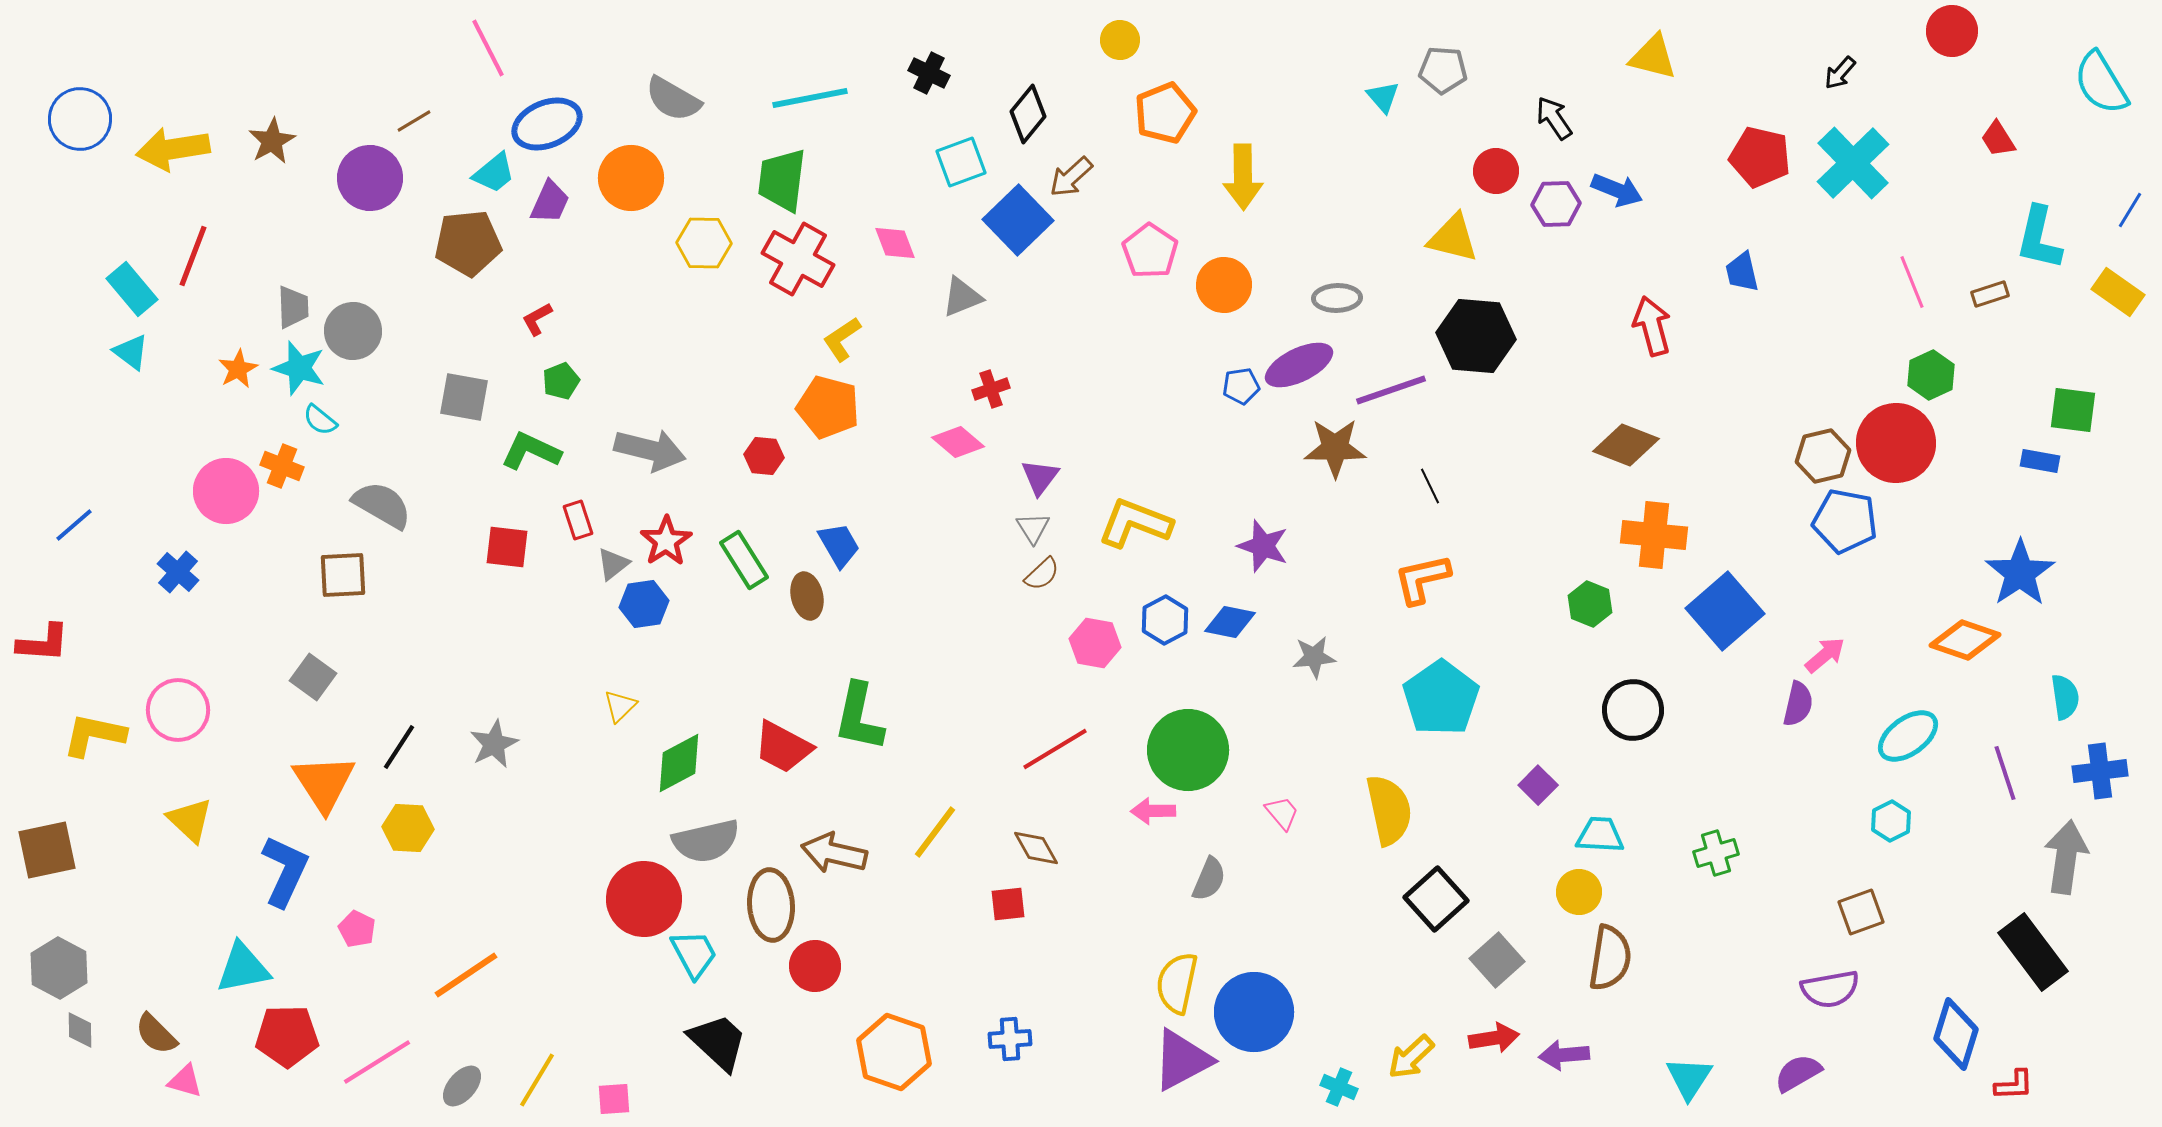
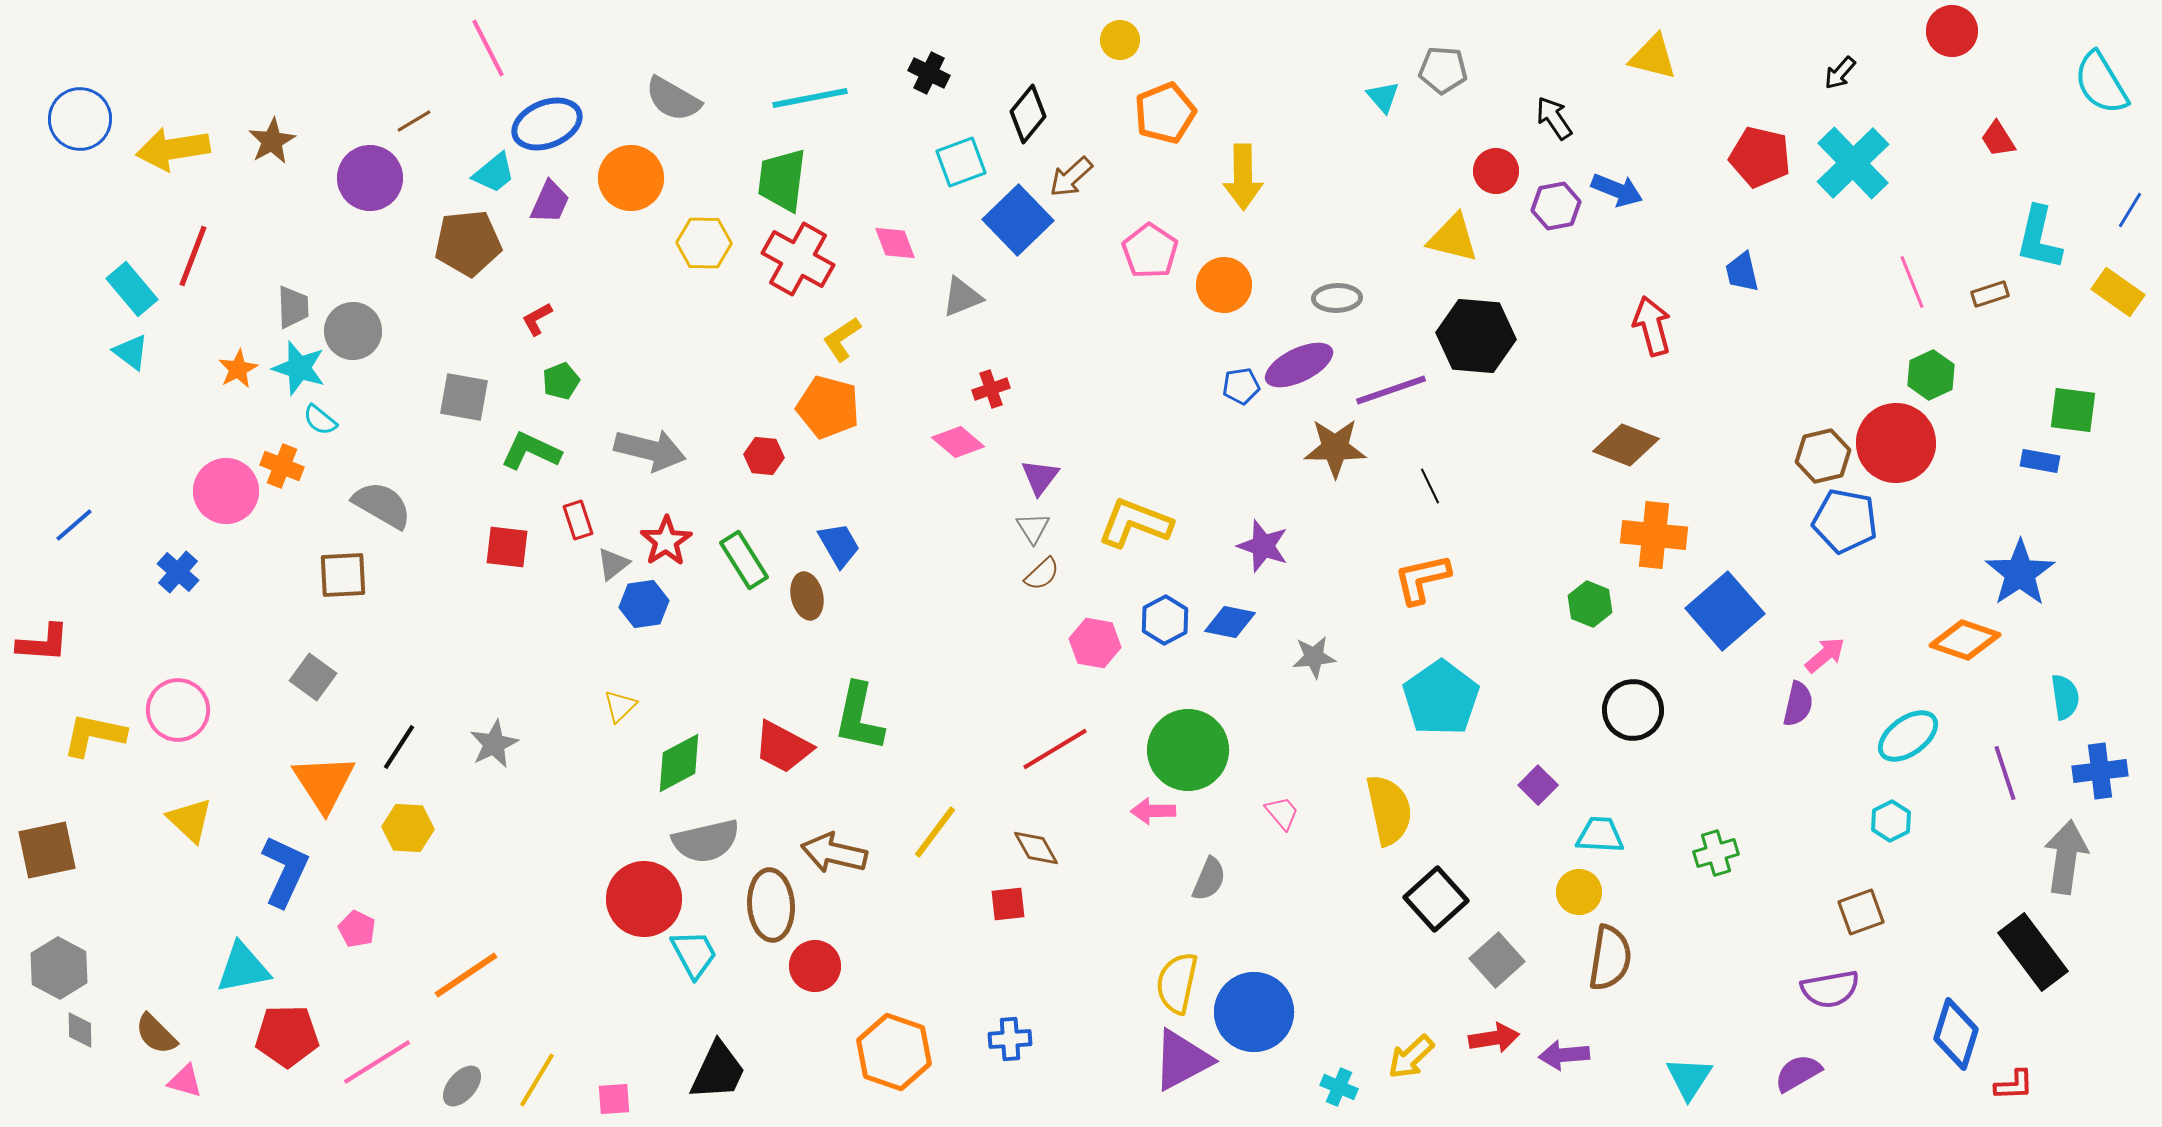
purple hexagon at (1556, 204): moved 2 px down; rotated 9 degrees counterclockwise
black trapezoid at (718, 1042): moved 29 px down; rotated 72 degrees clockwise
